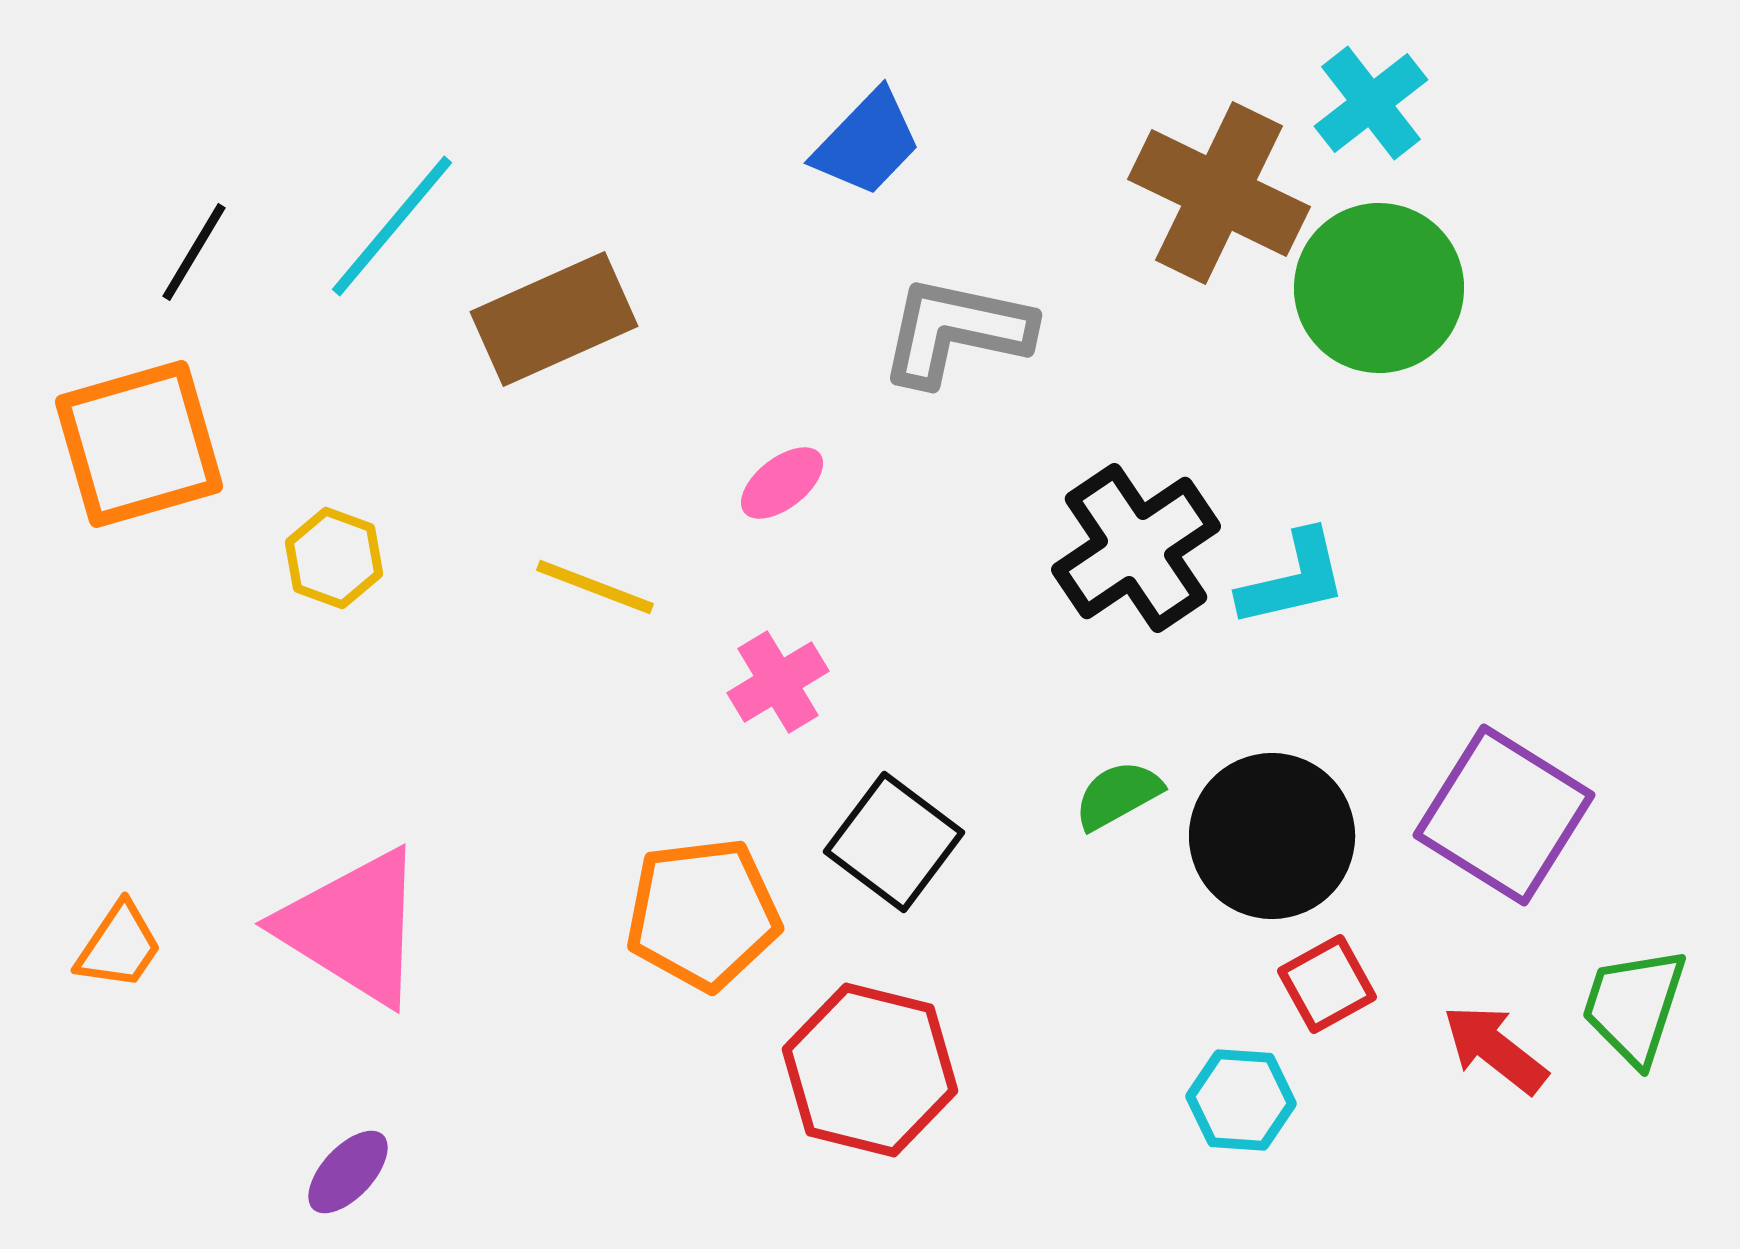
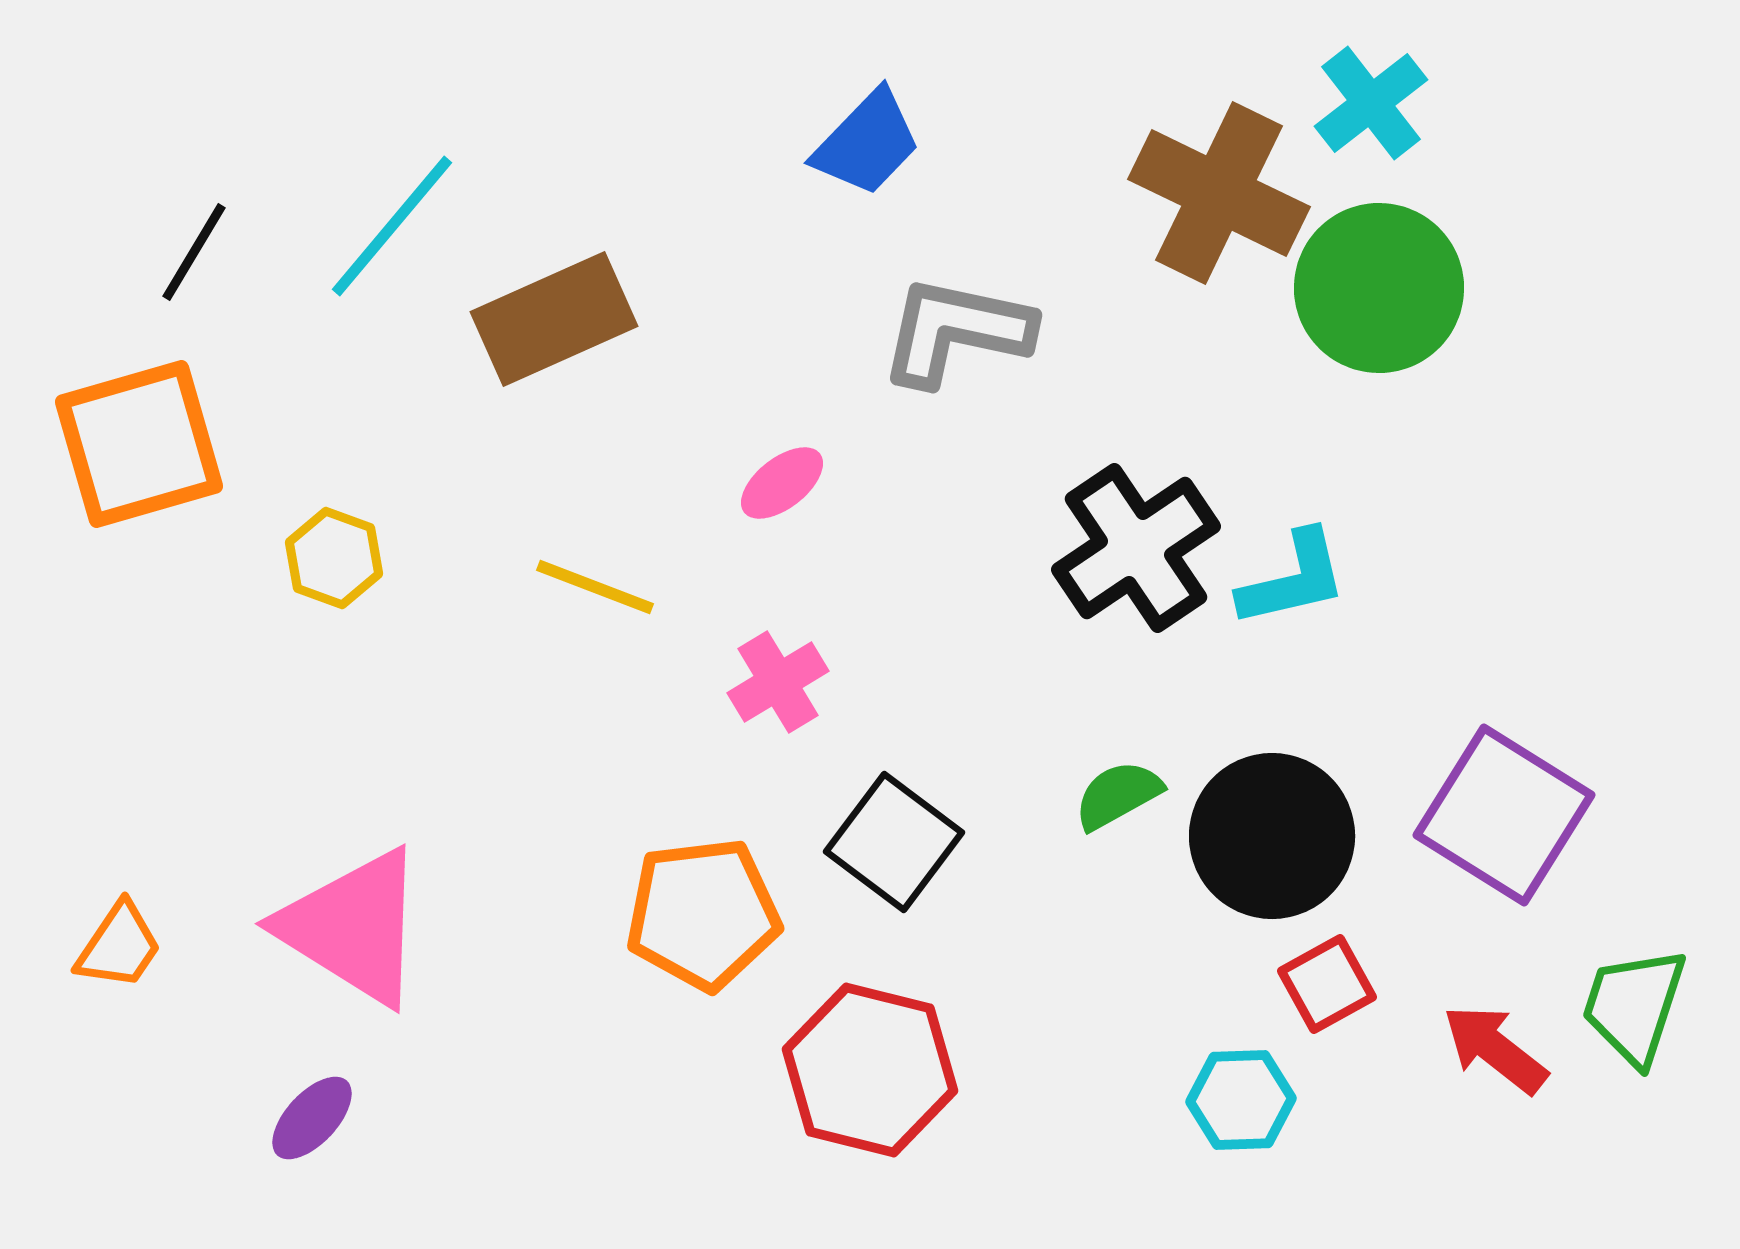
cyan hexagon: rotated 6 degrees counterclockwise
purple ellipse: moved 36 px left, 54 px up
